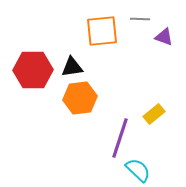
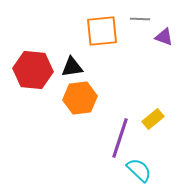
red hexagon: rotated 6 degrees clockwise
yellow rectangle: moved 1 px left, 5 px down
cyan semicircle: moved 1 px right
